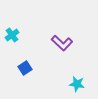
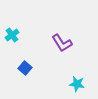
purple L-shape: rotated 15 degrees clockwise
blue square: rotated 16 degrees counterclockwise
